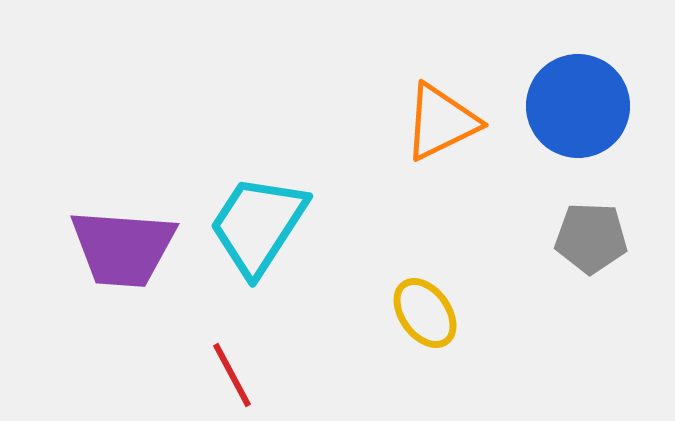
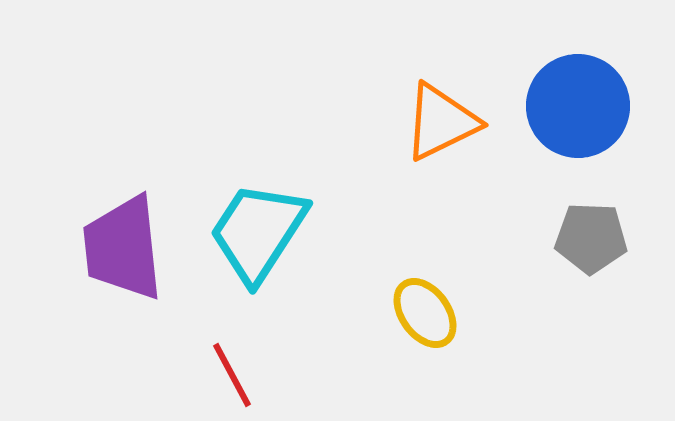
cyan trapezoid: moved 7 px down
purple trapezoid: rotated 80 degrees clockwise
